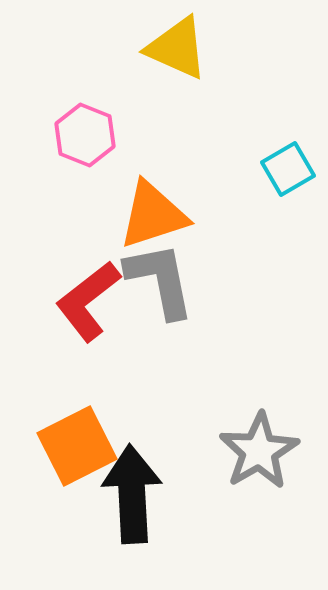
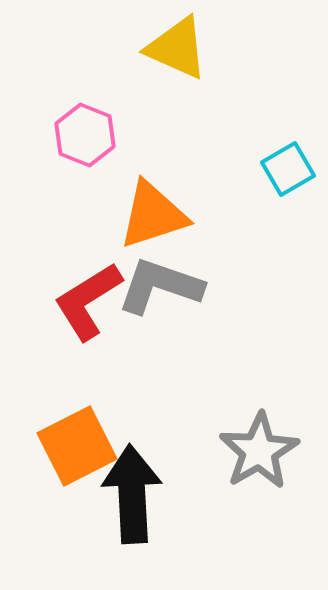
gray L-shape: moved 6 px down; rotated 60 degrees counterclockwise
red L-shape: rotated 6 degrees clockwise
